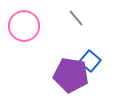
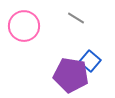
gray line: rotated 18 degrees counterclockwise
